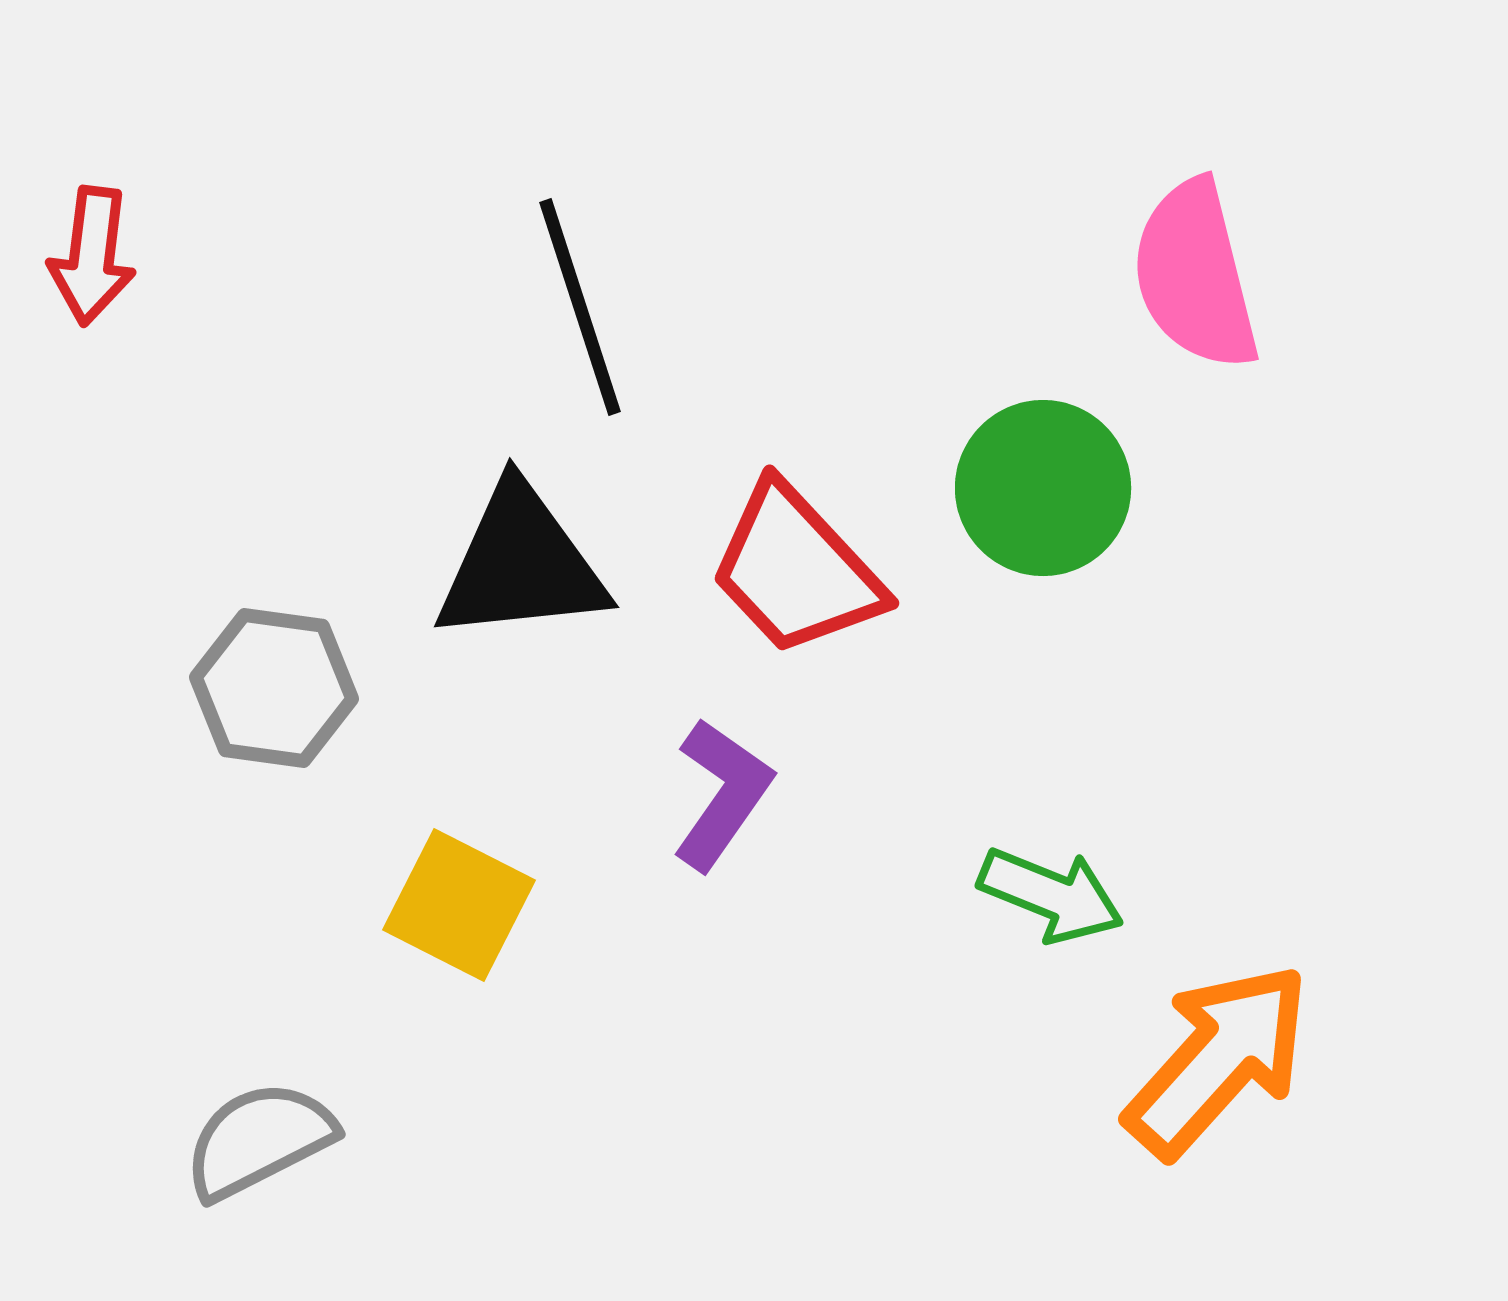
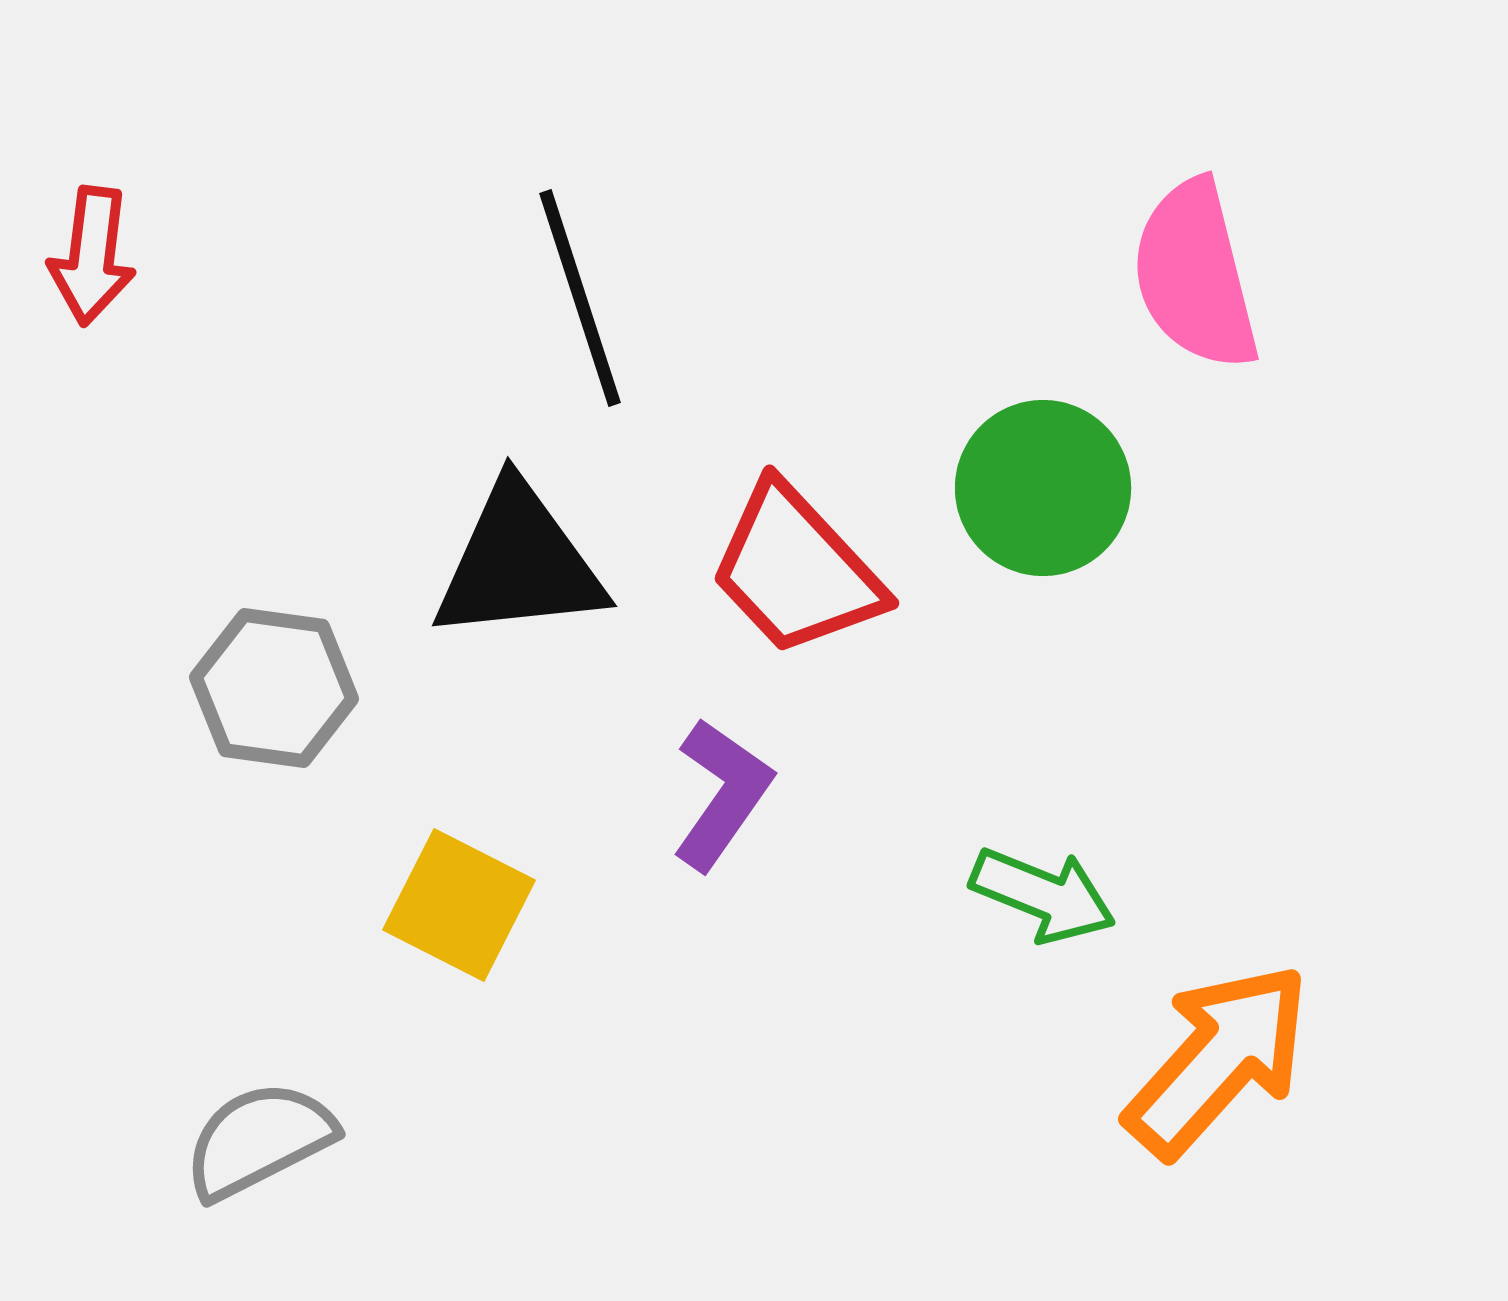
black line: moved 9 px up
black triangle: moved 2 px left, 1 px up
green arrow: moved 8 px left
